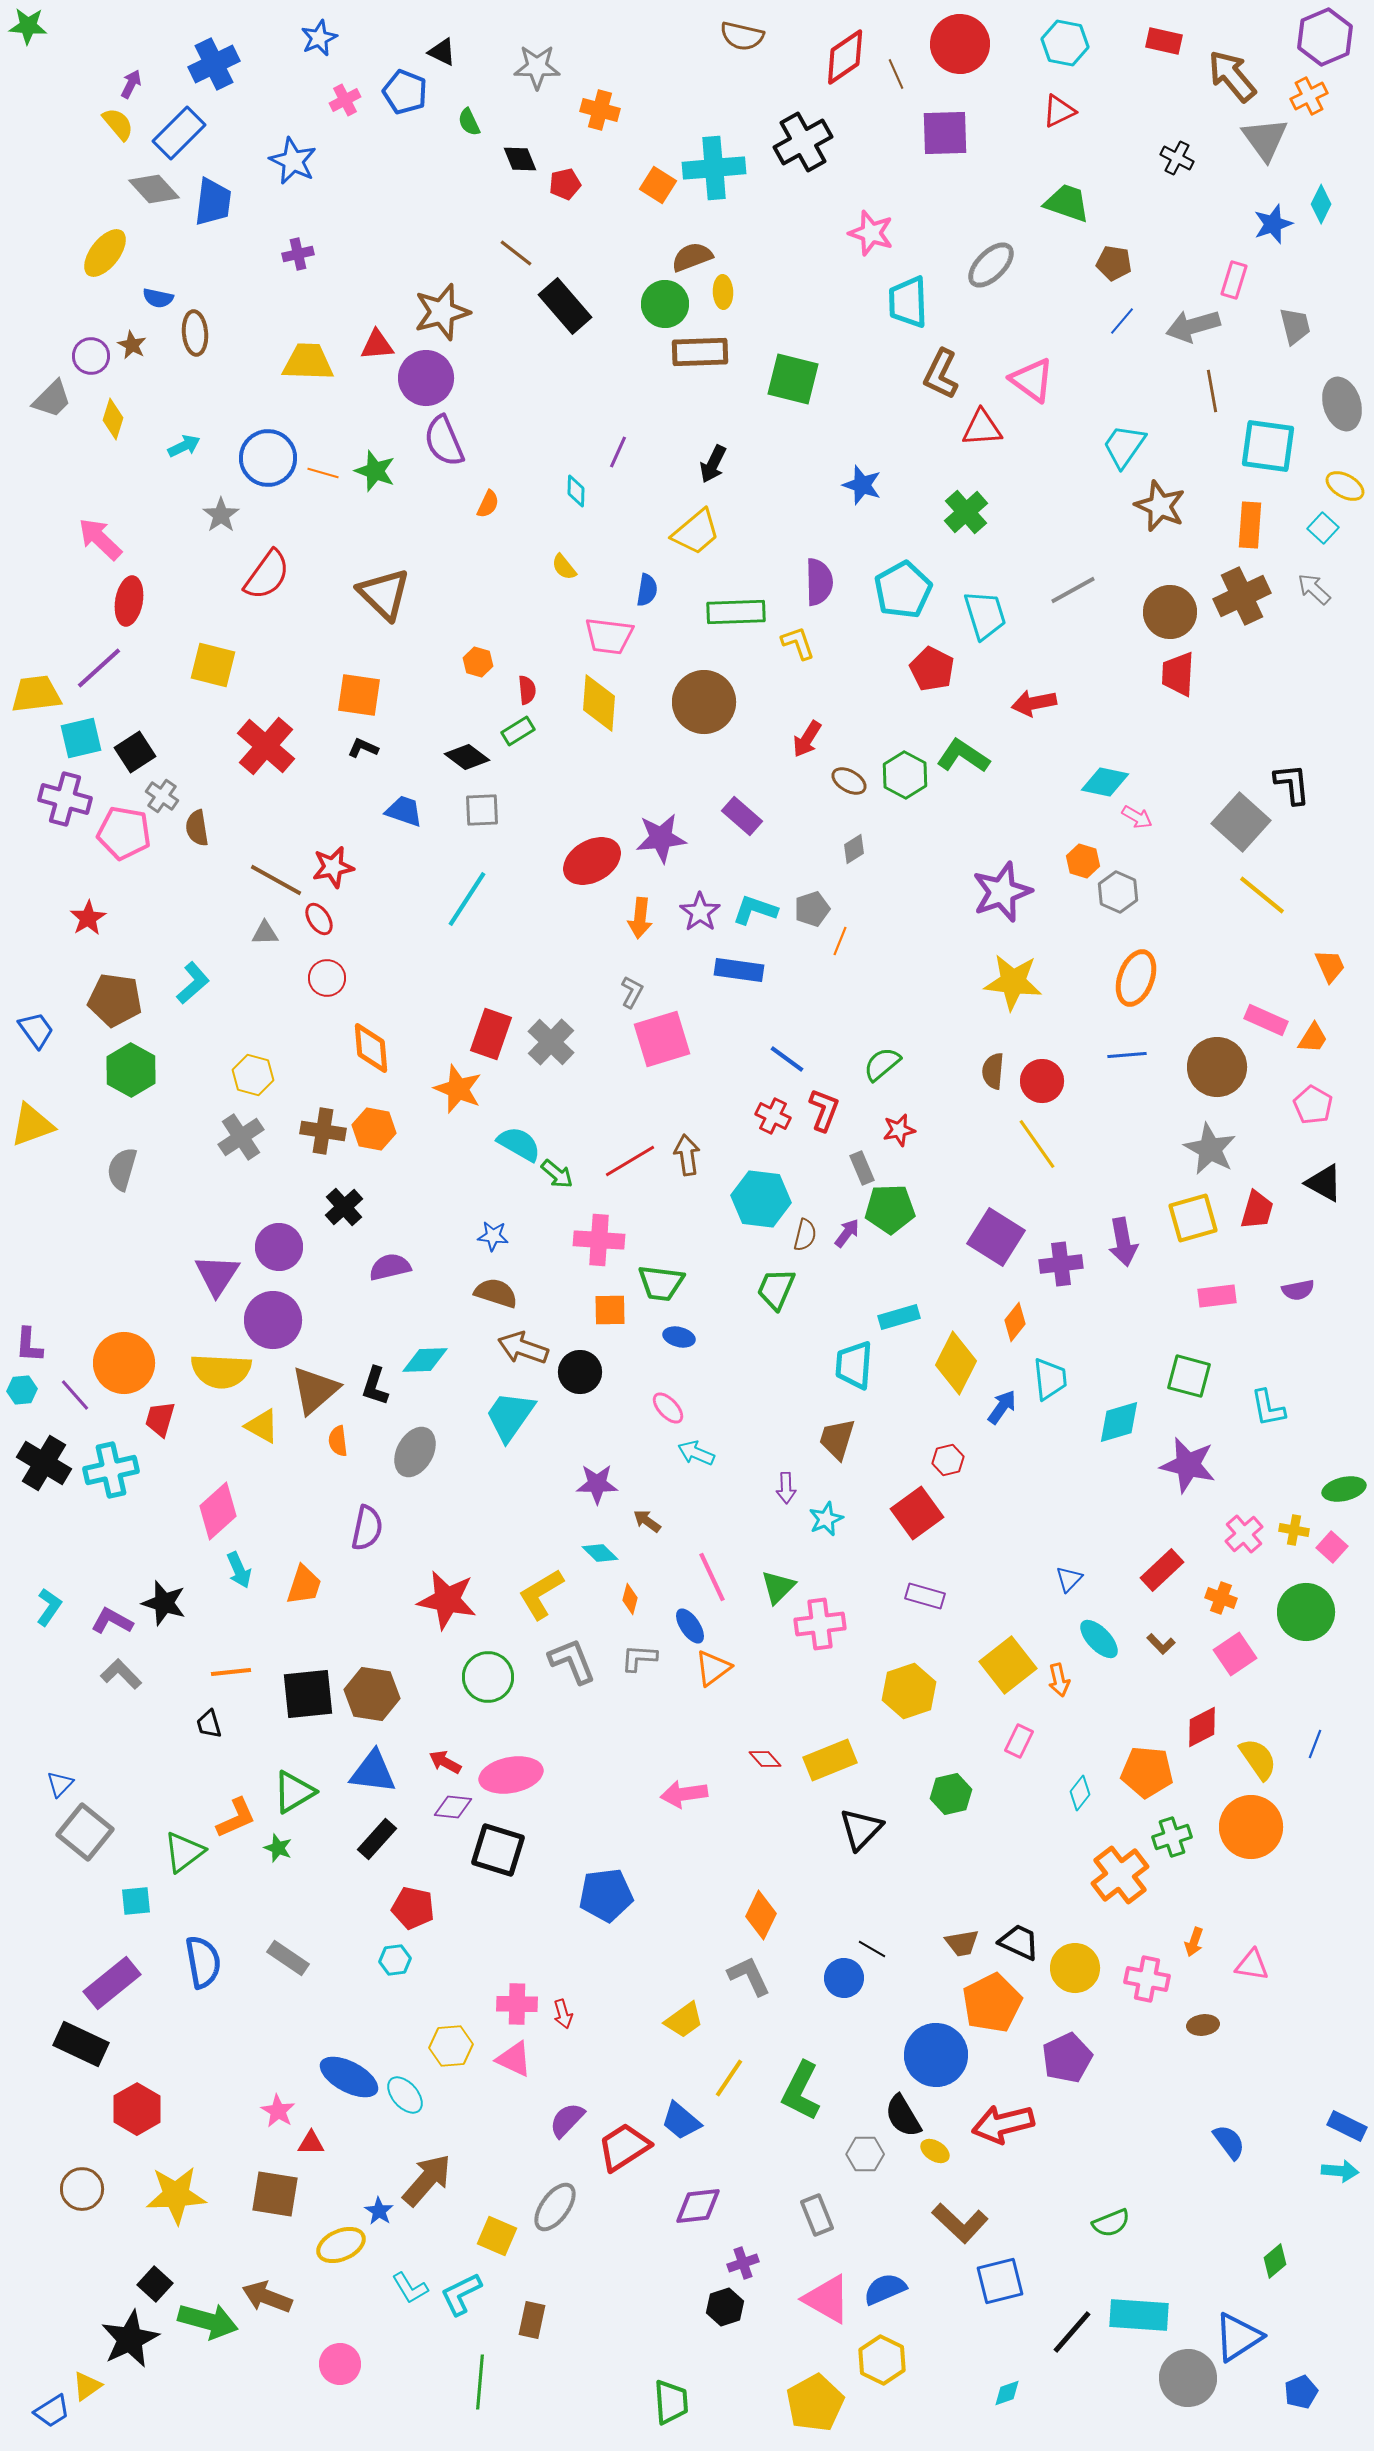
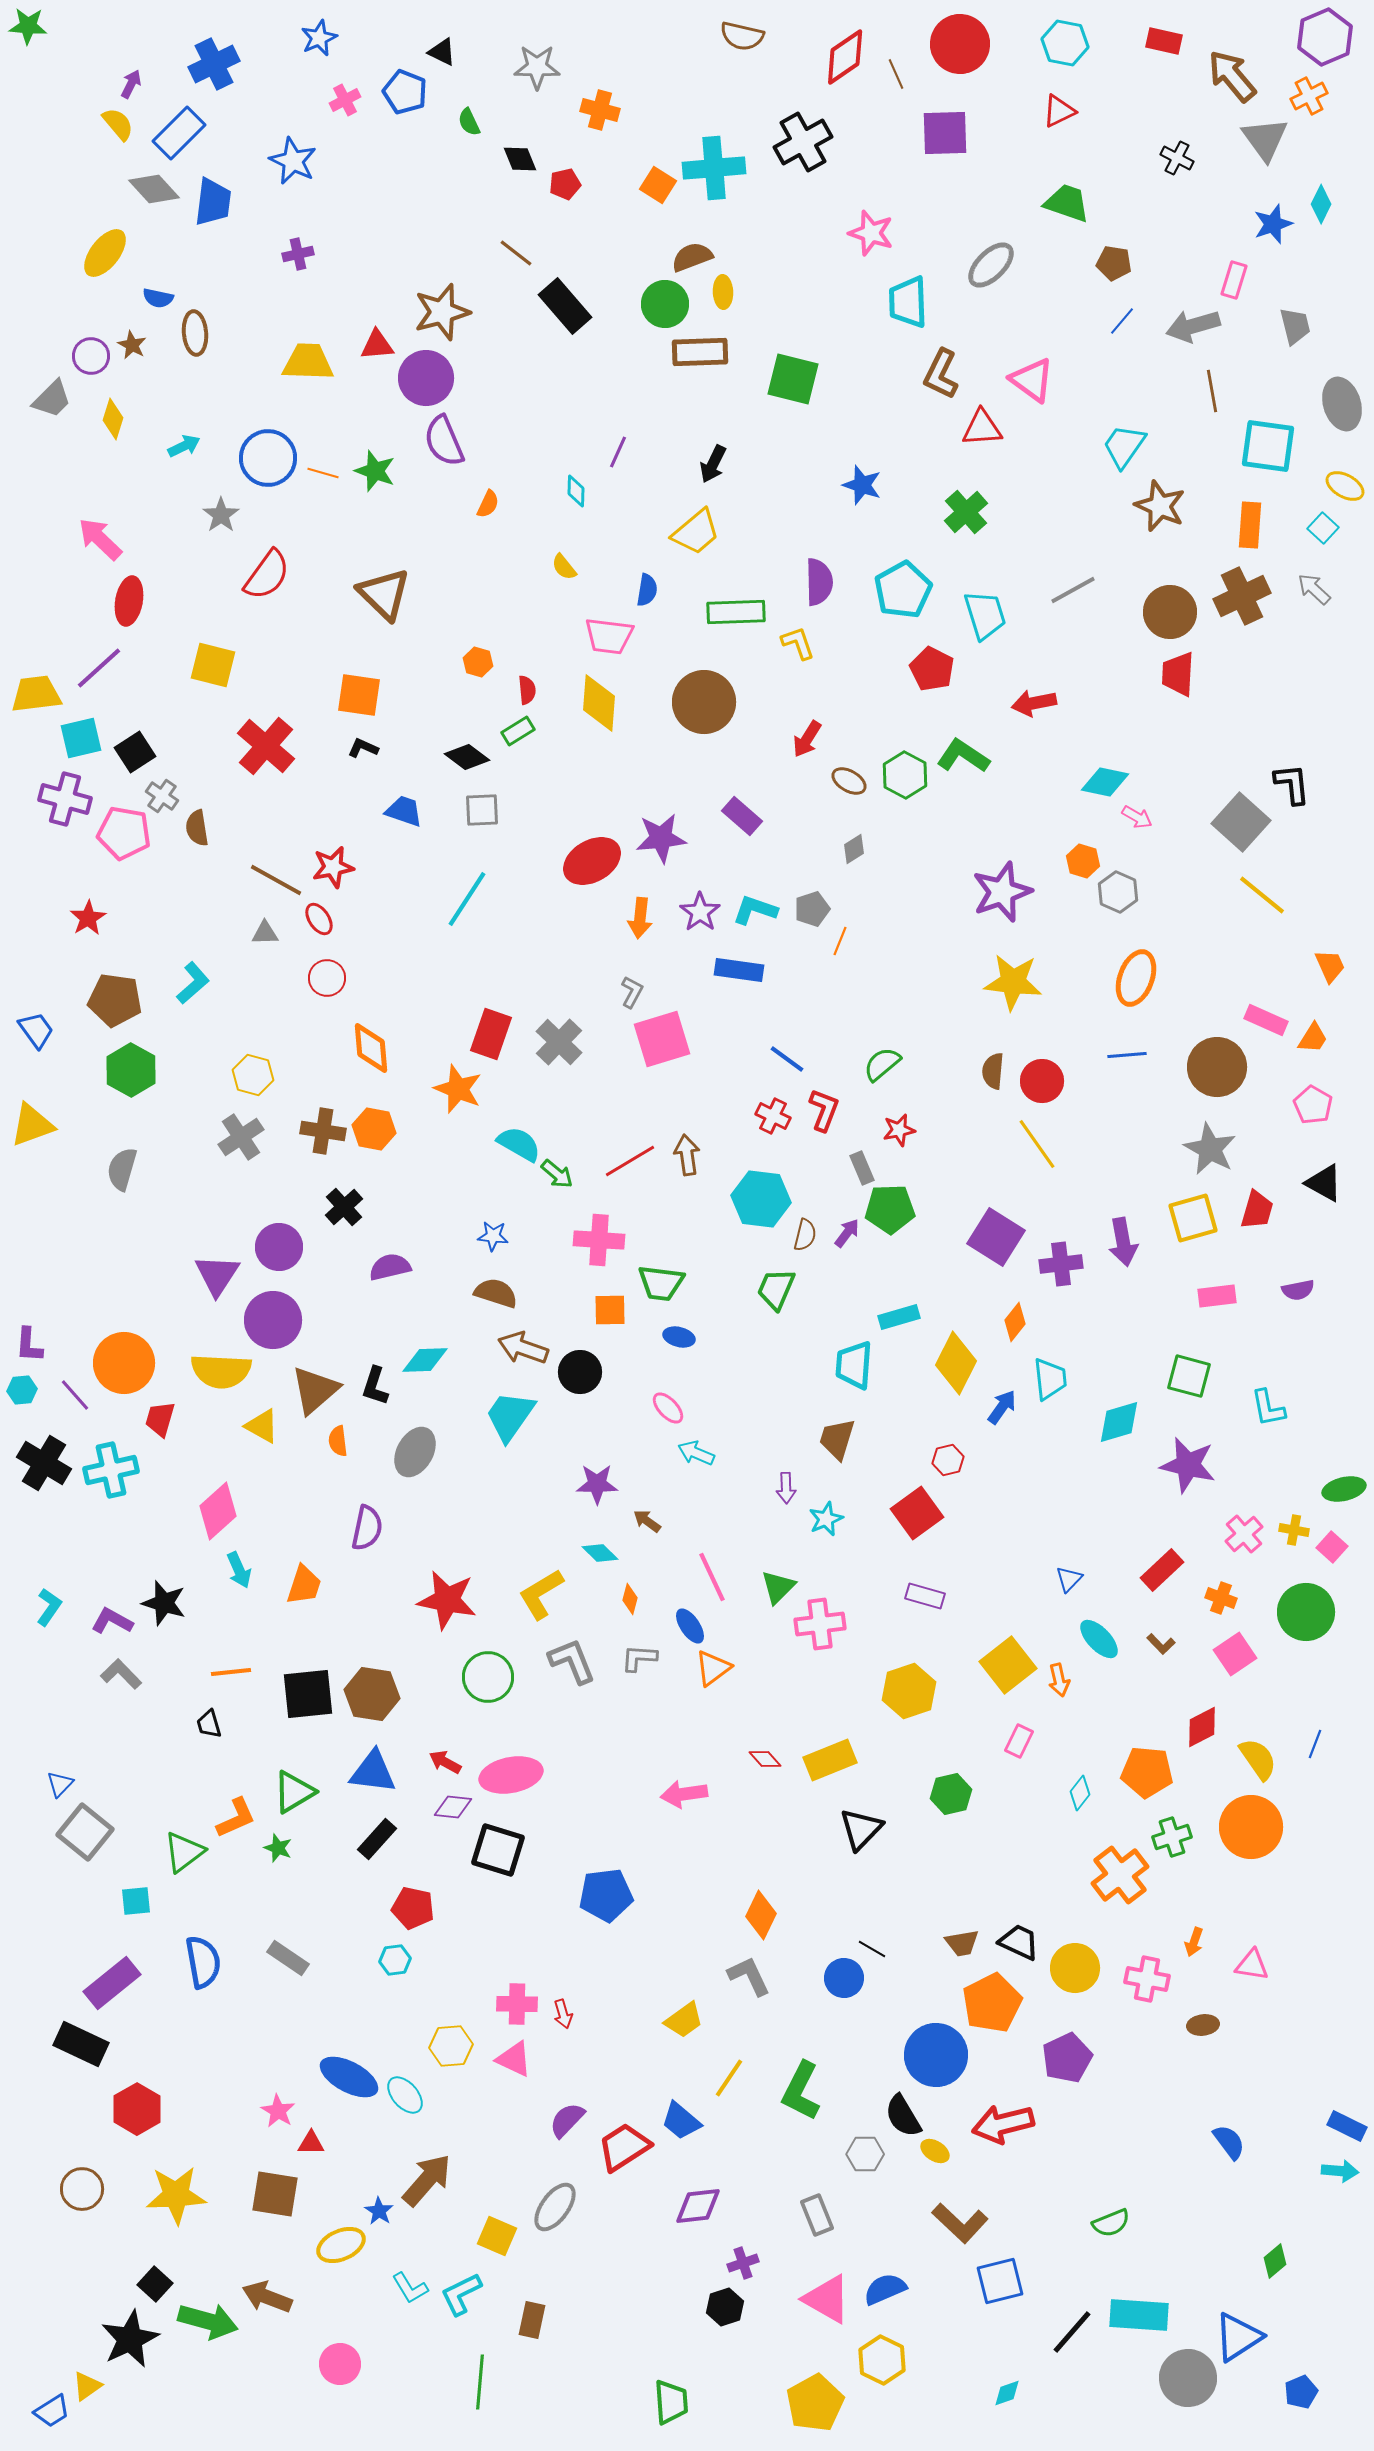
gray cross at (551, 1042): moved 8 px right
